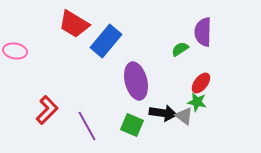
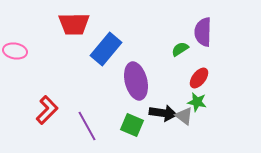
red trapezoid: rotated 32 degrees counterclockwise
blue rectangle: moved 8 px down
red ellipse: moved 2 px left, 5 px up
